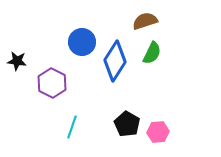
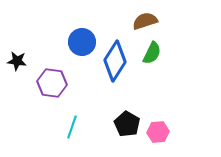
purple hexagon: rotated 20 degrees counterclockwise
